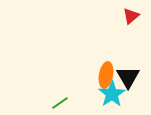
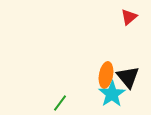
red triangle: moved 2 px left, 1 px down
black triangle: rotated 10 degrees counterclockwise
green line: rotated 18 degrees counterclockwise
